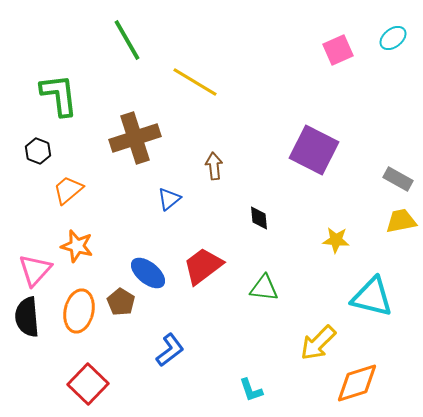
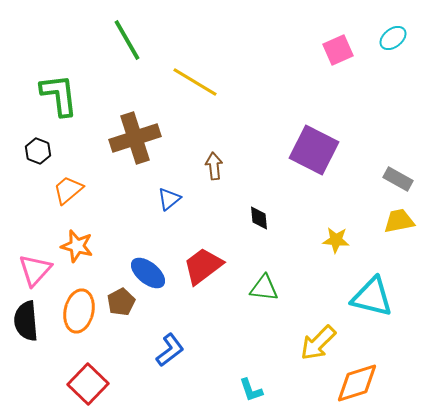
yellow trapezoid: moved 2 px left
brown pentagon: rotated 12 degrees clockwise
black semicircle: moved 1 px left, 4 px down
